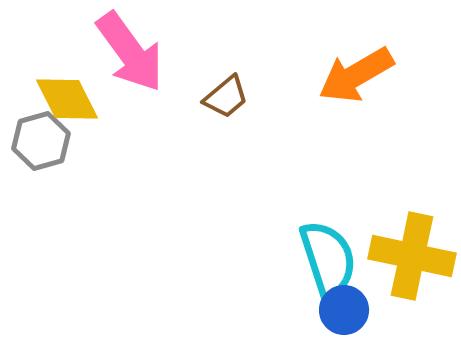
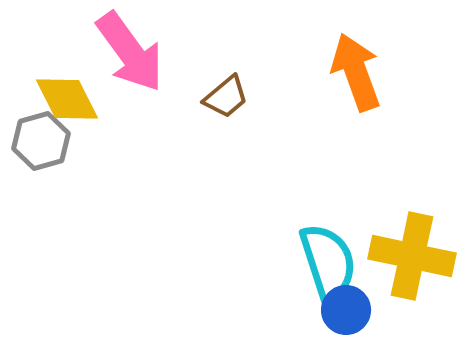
orange arrow: moved 3 px up; rotated 100 degrees clockwise
cyan semicircle: moved 3 px down
blue circle: moved 2 px right
